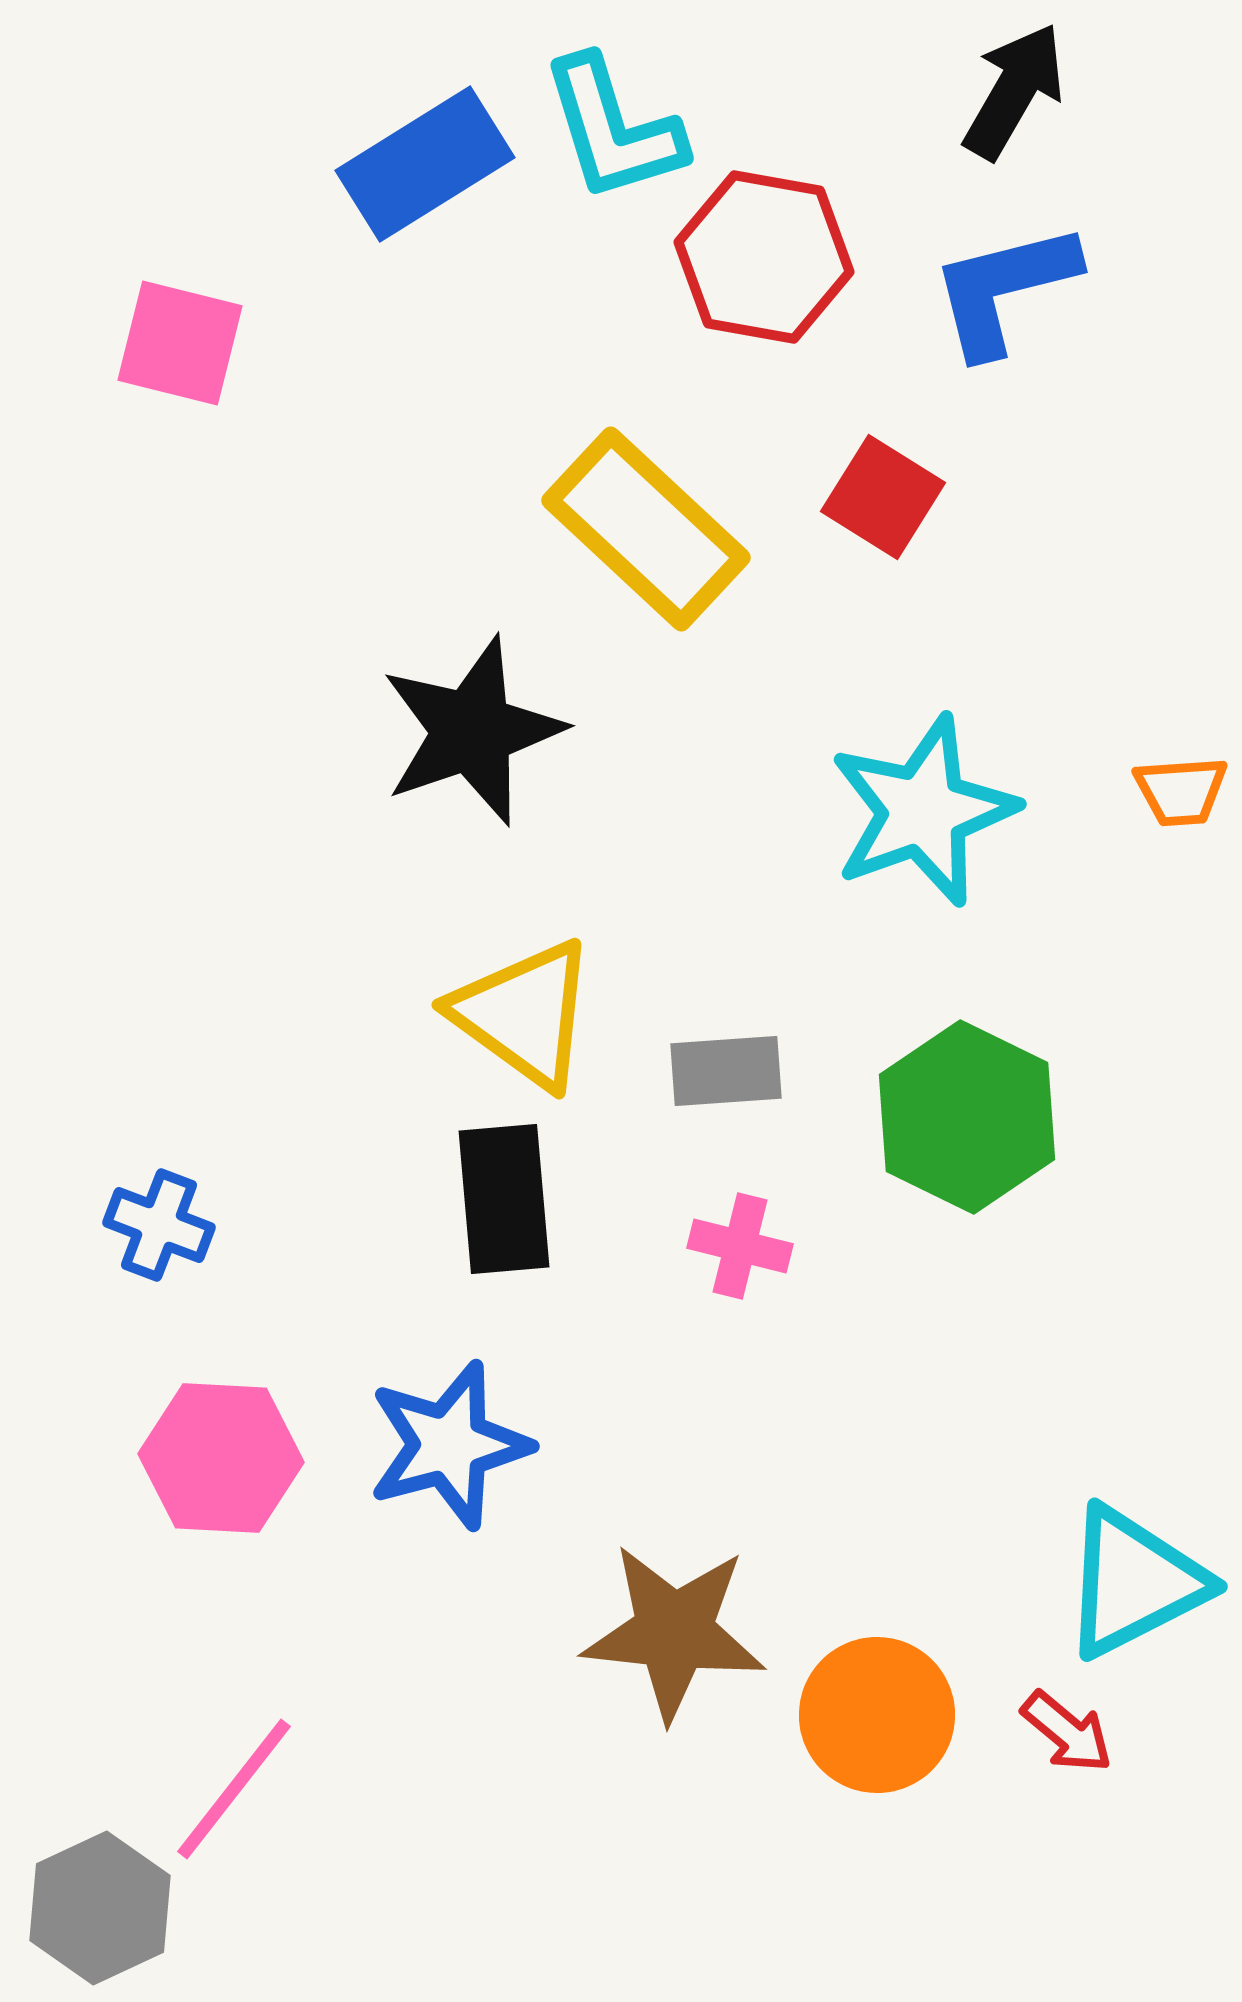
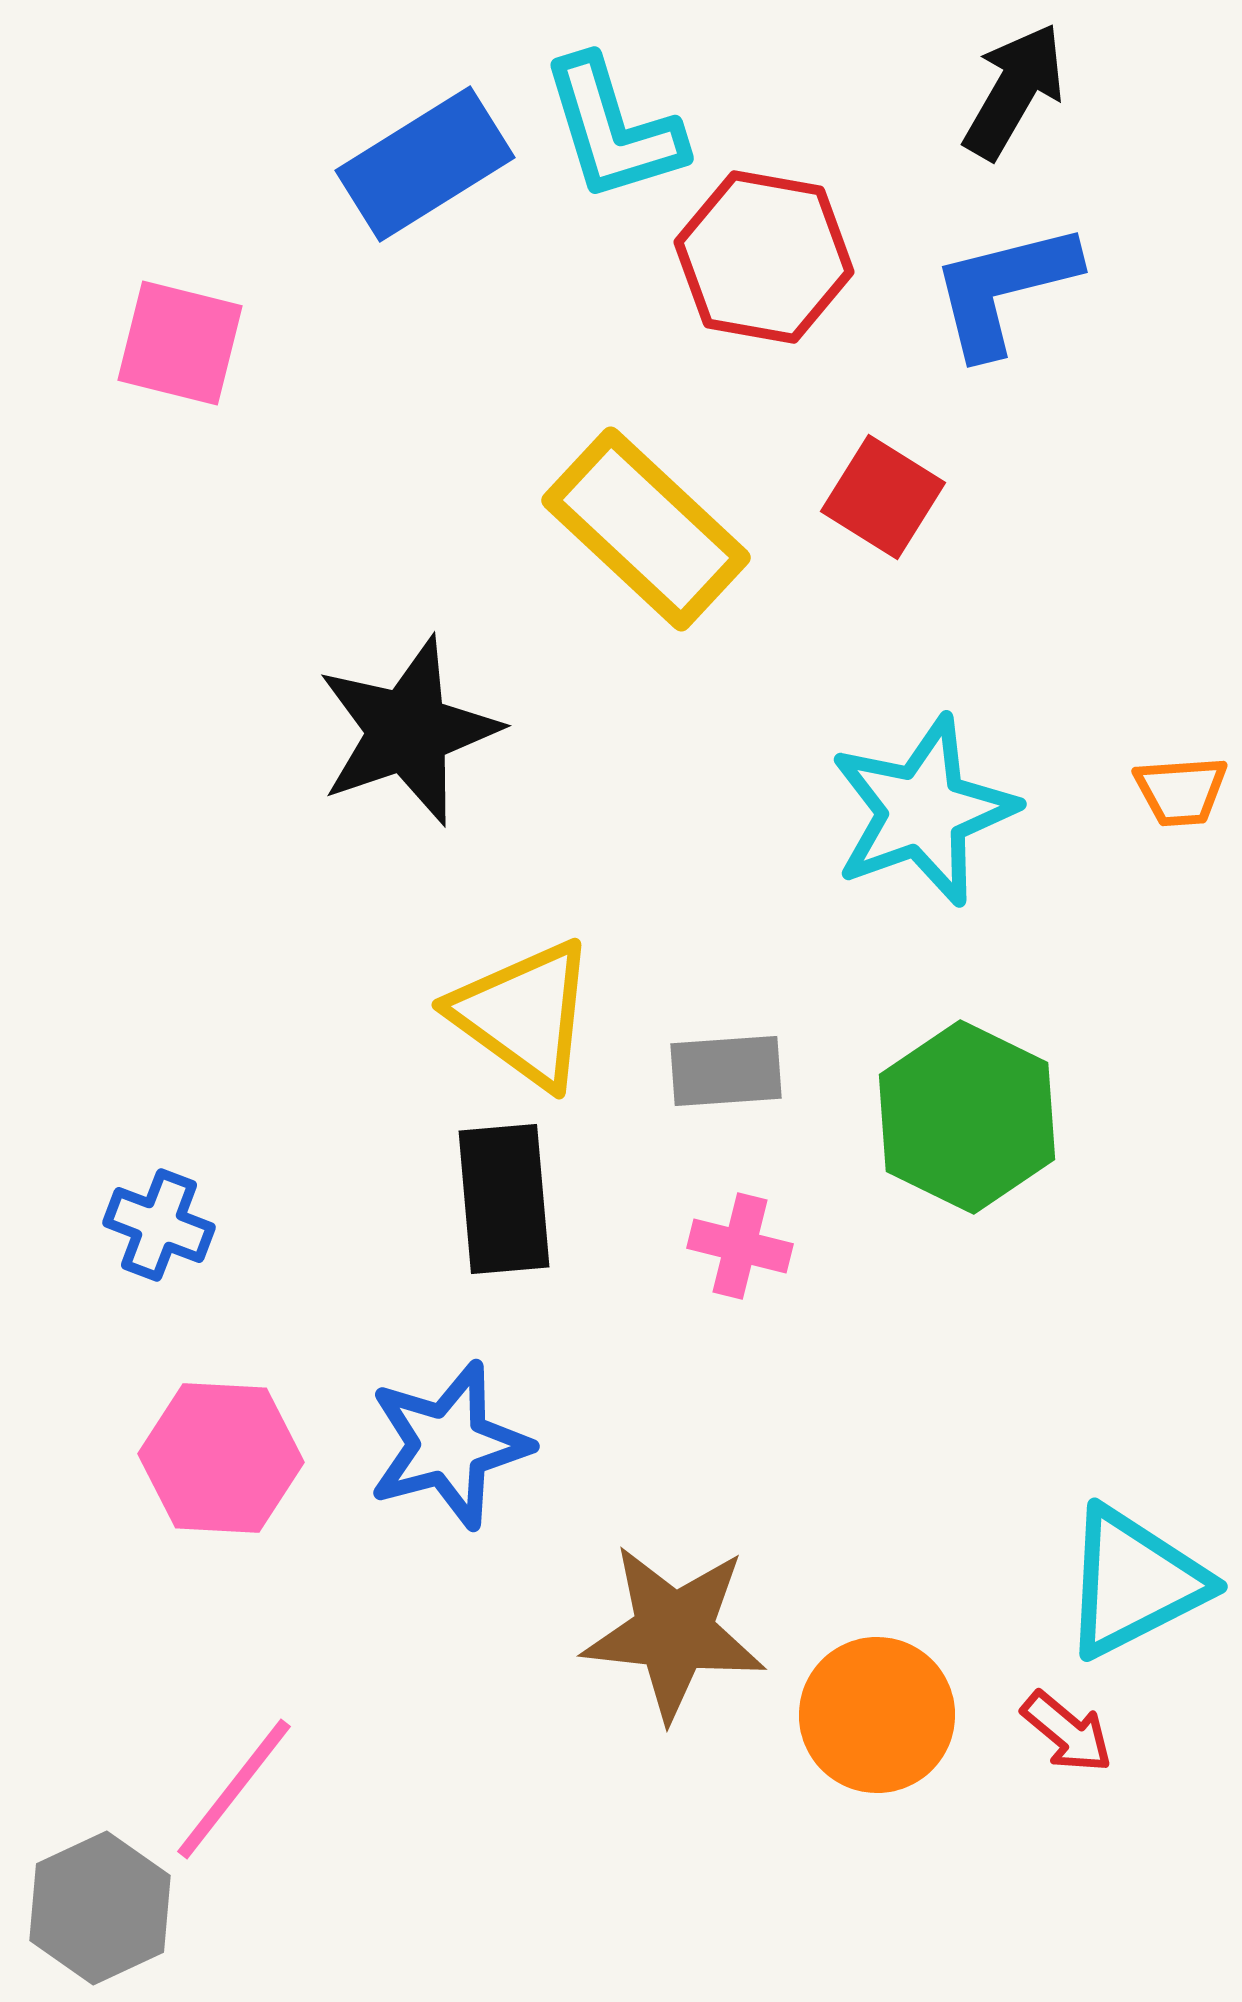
black star: moved 64 px left
